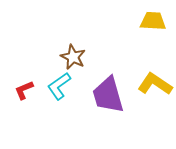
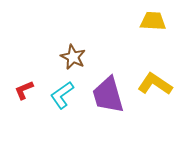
cyan L-shape: moved 3 px right, 9 px down
